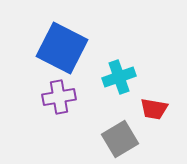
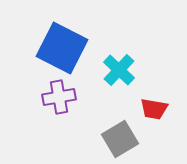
cyan cross: moved 7 px up; rotated 28 degrees counterclockwise
